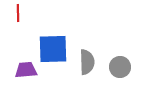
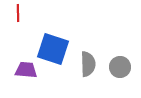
blue square: rotated 20 degrees clockwise
gray semicircle: moved 1 px right, 2 px down
purple trapezoid: rotated 10 degrees clockwise
